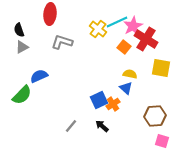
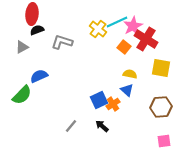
red ellipse: moved 18 px left
black semicircle: moved 18 px right; rotated 88 degrees clockwise
blue triangle: moved 1 px right, 2 px down
brown hexagon: moved 6 px right, 9 px up
pink square: moved 2 px right; rotated 24 degrees counterclockwise
